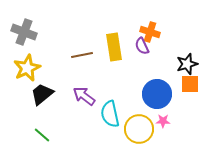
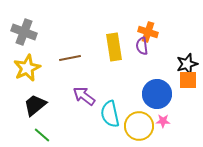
orange cross: moved 2 px left
purple semicircle: rotated 18 degrees clockwise
brown line: moved 12 px left, 3 px down
orange square: moved 2 px left, 4 px up
black trapezoid: moved 7 px left, 11 px down
yellow circle: moved 3 px up
